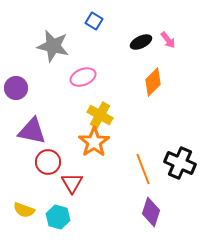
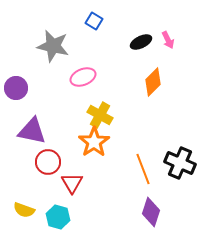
pink arrow: rotated 12 degrees clockwise
